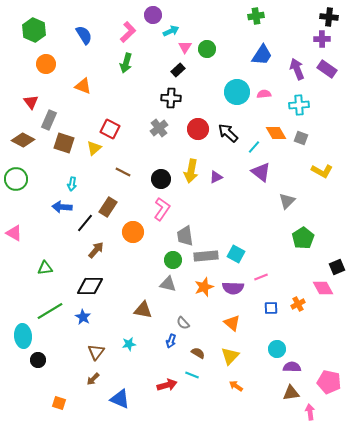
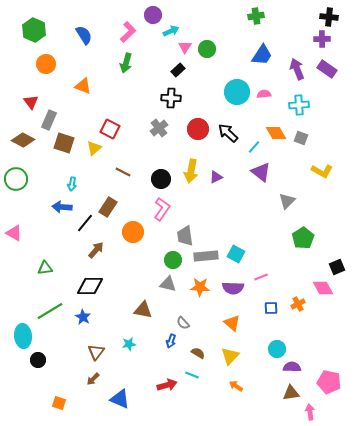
orange star at (204, 287): moved 4 px left; rotated 24 degrees clockwise
